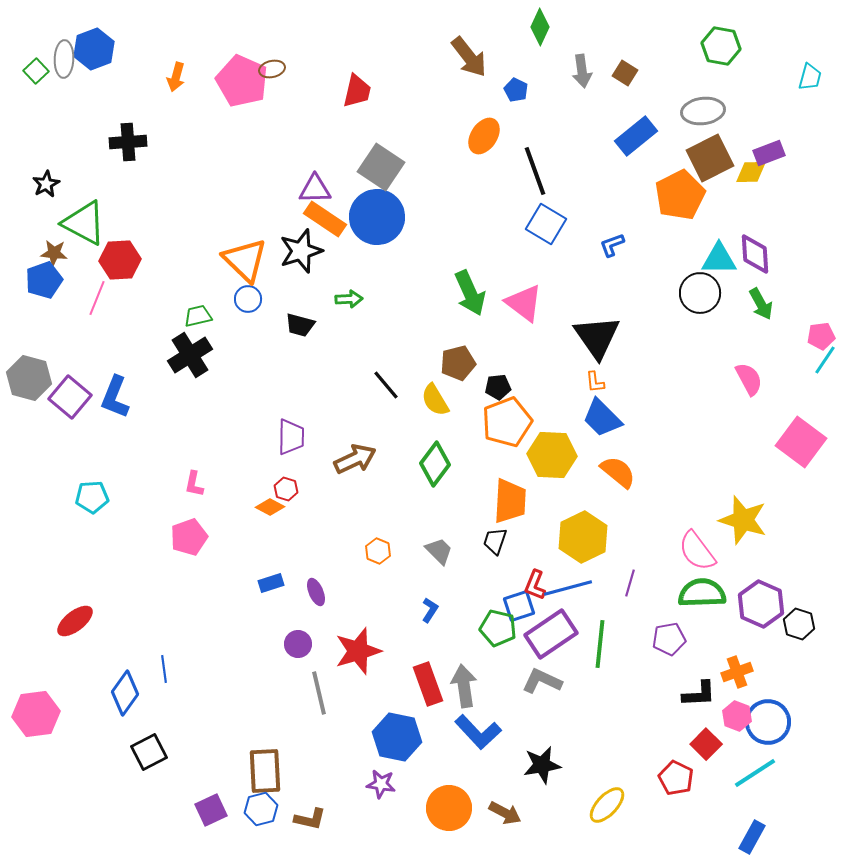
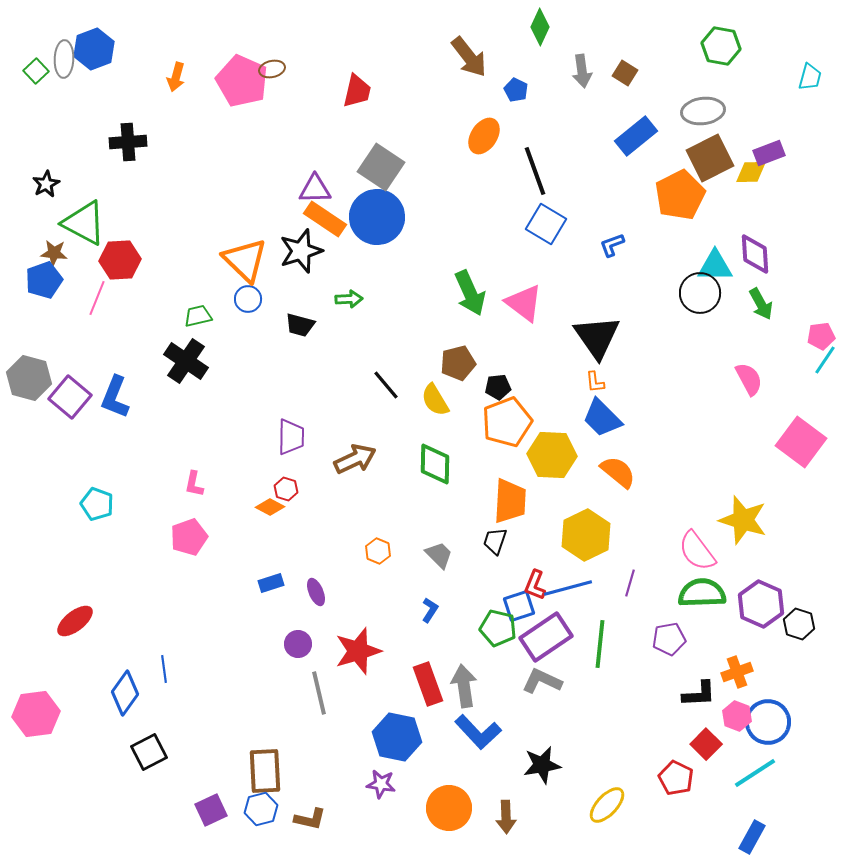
cyan triangle at (719, 259): moved 4 px left, 7 px down
black cross at (190, 355): moved 4 px left, 6 px down; rotated 24 degrees counterclockwise
green diamond at (435, 464): rotated 36 degrees counterclockwise
cyan pentagon at (92, 497): moved 5 px right, 7 px down; rotated 24 degrees clockwise
yellow hexagon at (583, 537): moved 3 px right, 2 px up
gray trapezoid at (439, 551): moved 4 px down
purple rectangle at (551, 634): moved 5 px left, 3 px down
brown arrow at (505, 813): moved 1 px right, 4 px down; rotated 60 degrees clockwise
